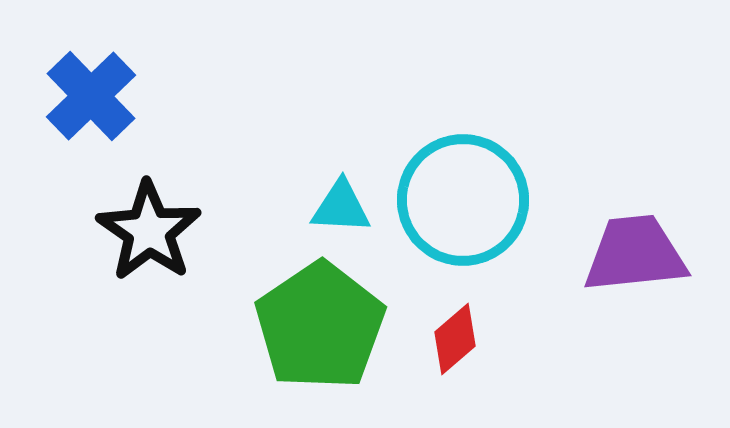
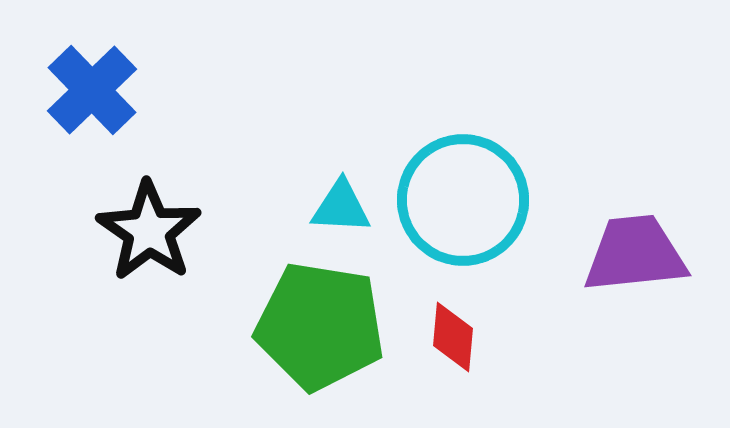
blue cross: moved 1 px right, 6 px up
green pentagon: rotated 29 degrees counterclockwise
red diamond: moved 2 px left, 2 px up; rotated 44 degrees counterclockwise
